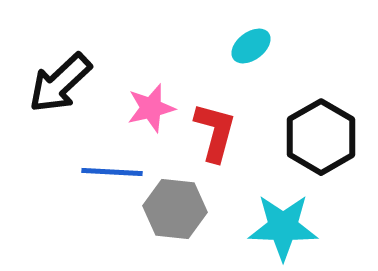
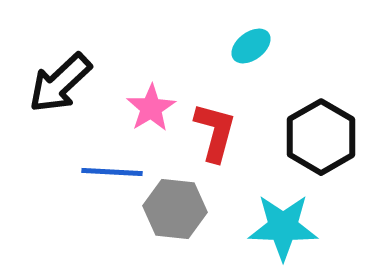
pink star: rotated 18 degrees counterclockwise
